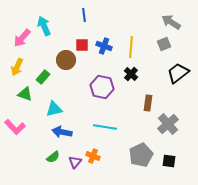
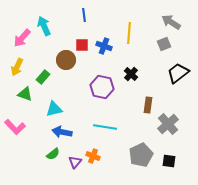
yellow line: moved 2 px left, 14 px up
brown rectangle: moved 2 px down
green semicircle: moved 3 px up
